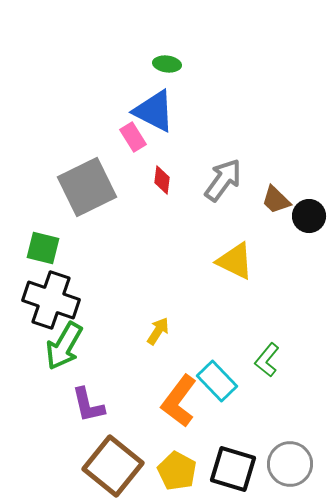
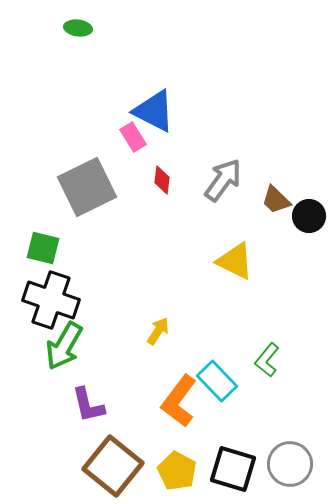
green ellipse: moved 89 px left, 36 px up
